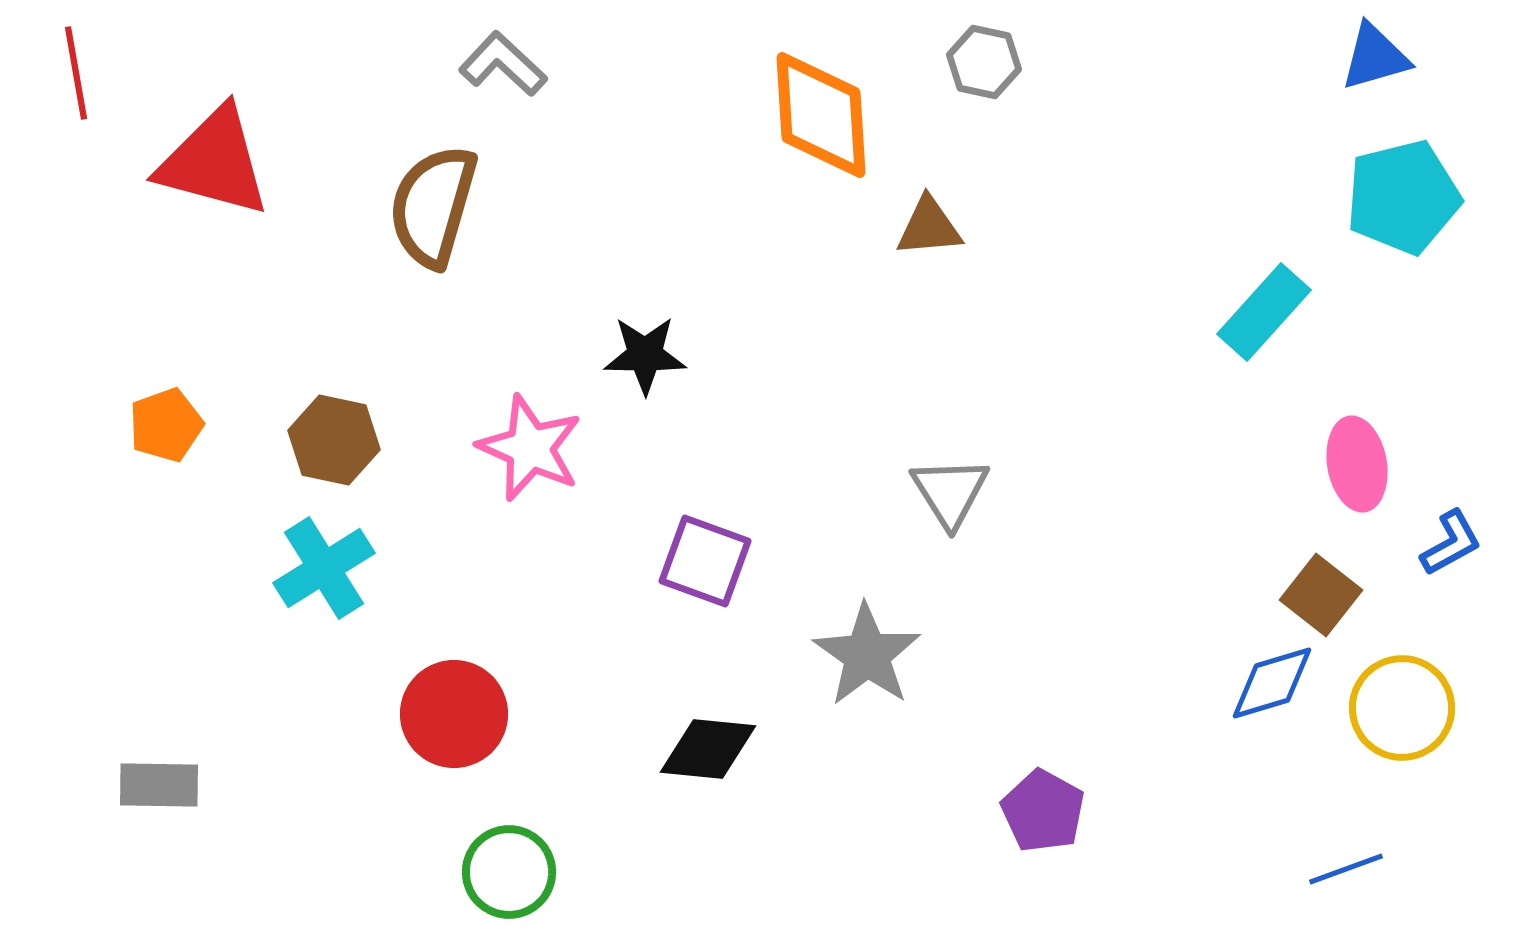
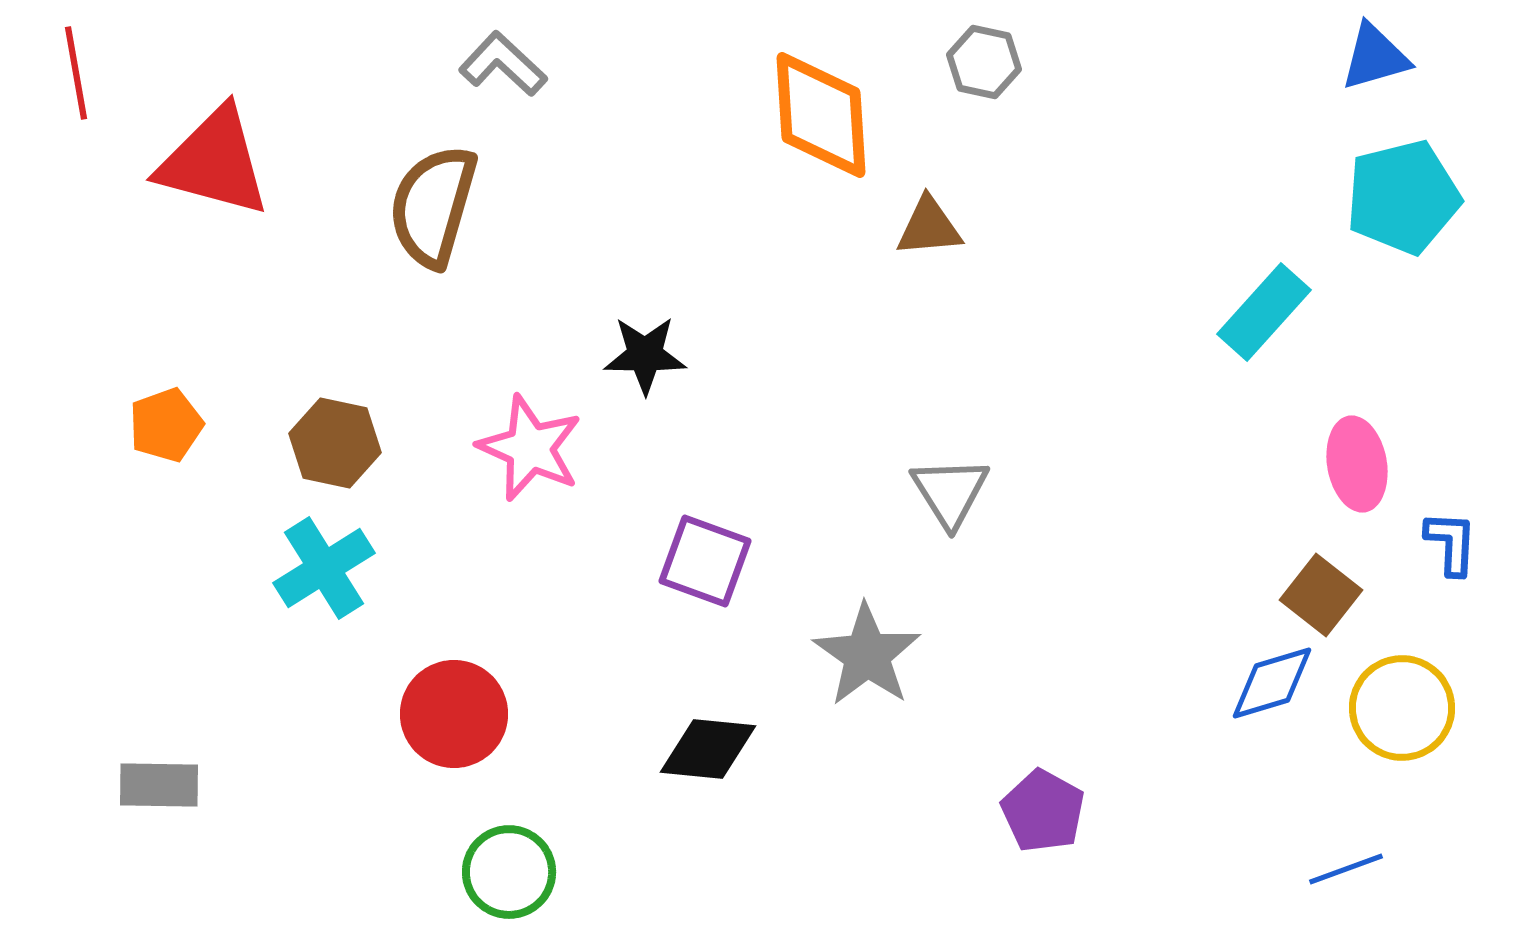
brown hexagon: moved 1 px right, 3 px down
blue L-shape: rotated 58 degrees counterclockwise
